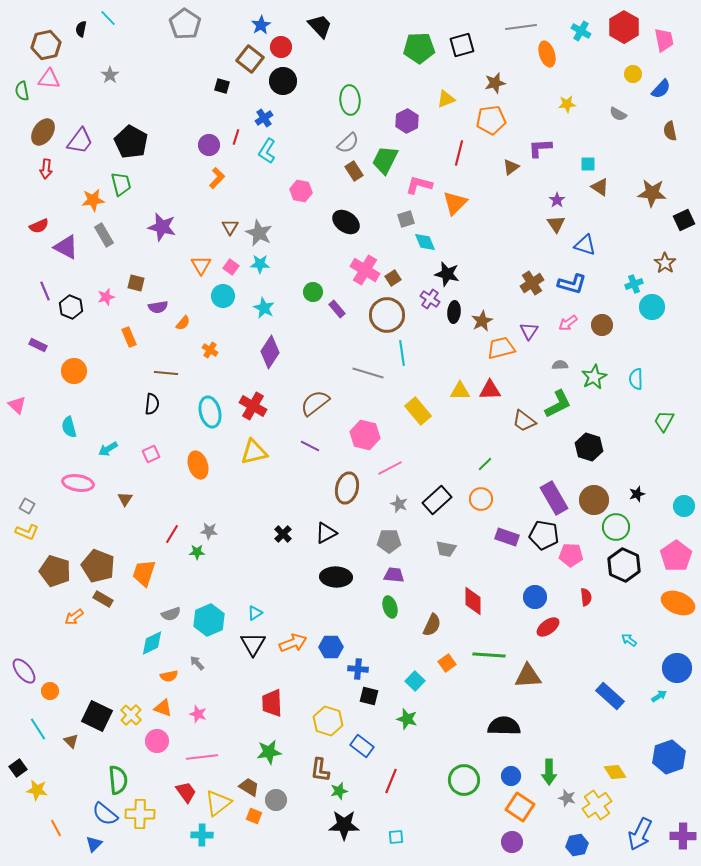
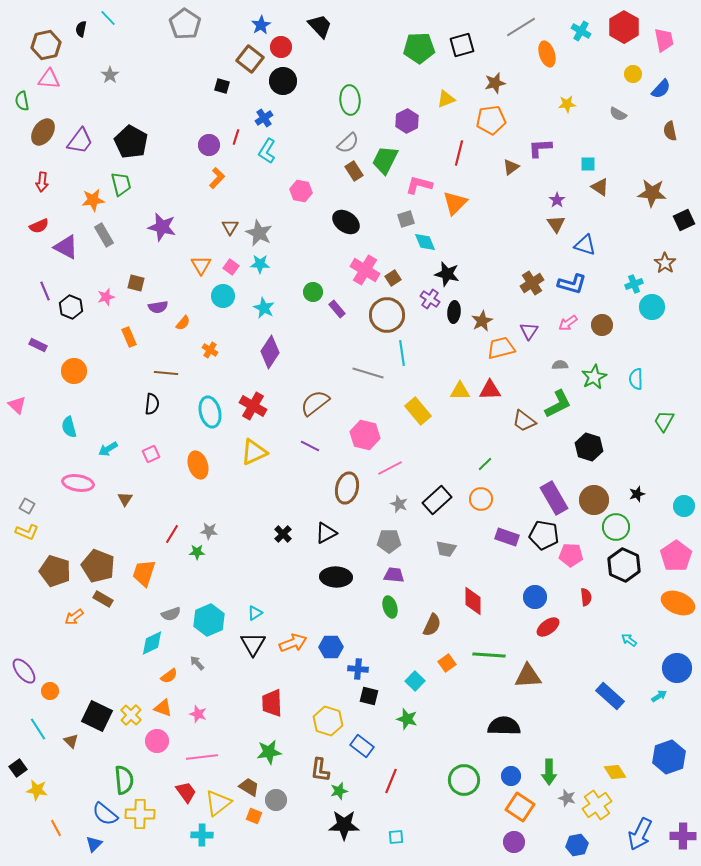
gray line at (521, 27): rotated 24 degrees counterclockwise
green semicircle at (22, 91): moved 10 px down
red arrow at (46, 169): moved 4 px left, 13 px down
yellow triangle at (254, 452): rotated 12 degrees counterclockwise
orange semicircle at (169, 676): rotated 24 degrees counterclockwise
green semicircle at (118, 780): moved 6 px right
purple circle at (512, 842): moved 2 px right
